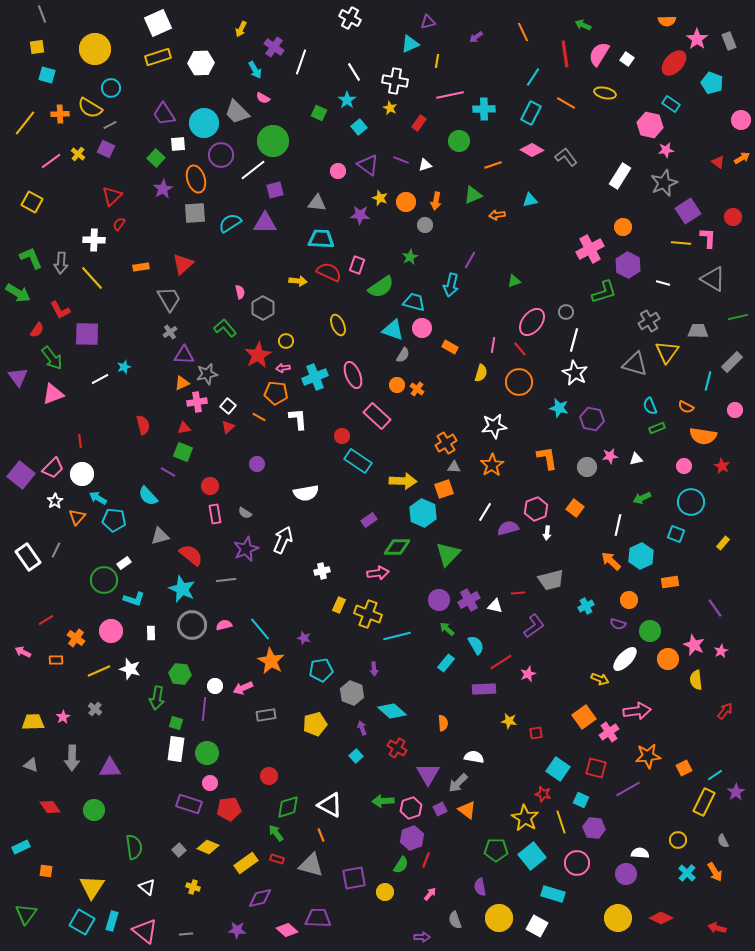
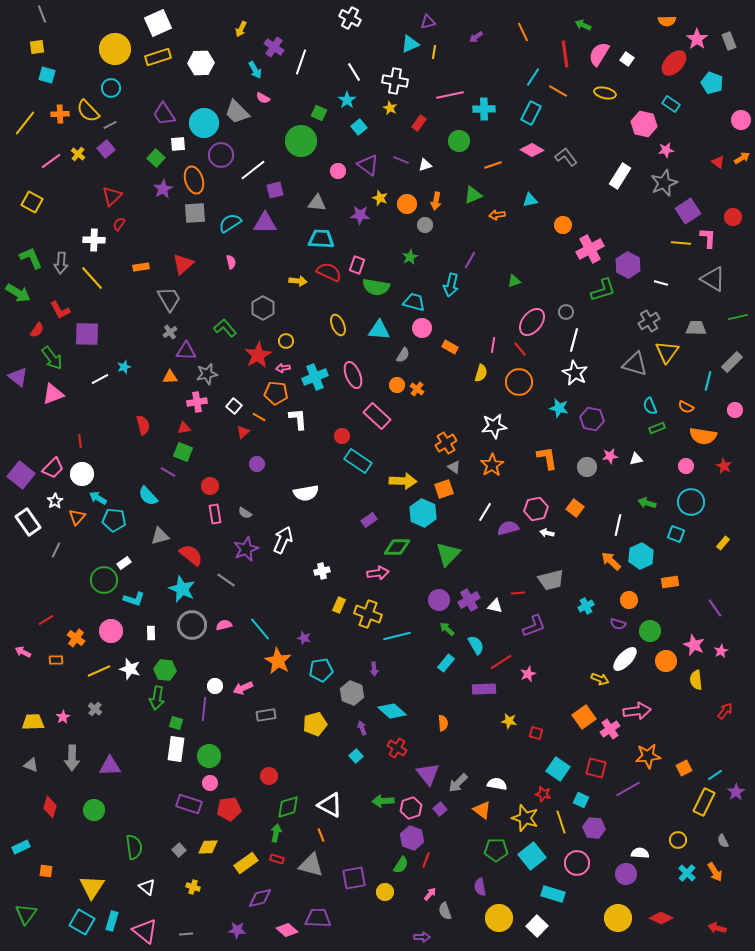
yellow circle at (95, 49): moved 20 px right
yellow line at (437, 61): moved 3 px left, 9 px up
orange line at (566, 103): moved 8 px left, 12 px up
yellow semicircle at (90, 108): moved 2 px left, 3 px down; rotated 15 degrees clockwise
pink hexagon at (650, 125): moved 6 px left, 1 px up
green circle at (273, 141): moved 28 px right
purple square at (106, 149): rotated 24 degrees clockwise
orange ellipse at (196, 179): moved 2 px left, 1 px down
orange circle at (406, 202): moved 1 px right, 2 px down
orange circle at (623, 227): moved 60 px left, 2 px up
white line at (663, 283): moved 2 px left
green semicircle at (381, 287): moved 5 px left; rotated 44 degrees clockwise
pink semicircle at (240, 292): moved 9 px left, 30 px up
green L-shape at (604, 292): moved 1 px left, 2 px up
cyan triangle at (393, 330): moved 14 px left; rotated 15 degrees counterclockwise
gray trapezoid at (698, 331): moved 2 px left, 3 px up
purple triangle at (184, 355): moved 2 px right, 4 px up
purple triangle at (18, 377): rotated 15 degrees counterclockwise
orange triangle at (182, 383): moved 12 px left, 6 px up; rotated 21 degrees clockwise
white square at (228, 406): moved 6 px right
red triangle at (228, 427): moved 15 px right, 5 px down
pink circle at (684, 466): moved 2 px right
red star at (722, 466): moved 2 px right
gray triangle at (454, 467): rotated 32 degrees clockwise
green arrow at (642, 498): moved 5 px right, 5 px down; rotated 42 degrees clockwise
pink hexagon at (536, 509): rotated 10 degrees clockwise
white arrow at (547, 533): rotated 96 degrees clockwise
white rectangle at (28, 557): moved 35 px up
gray line at (226, 580): rotated 42 degrees clockwise
purple L-shape at (534, 626): rotated 15 degrees clockwise
orange circle at (668, 659): moved 2 px left, 2 px down
orange star at (271, 661): moved 7 px right
green hexagon at (180, 674): moved 15 px left, 4 px up
pink cross at (609, 732): moved 1 px right, 3 px up
red square at (536, 733): rotated 24 degrees clockwise
green circle at (207, 753): moved 2 px right, 3 px down
white semicircle at (474, 757): moved 23 px right, 27 px down
purple triangle at (110, 768): moved 2 px up
purple triangle at (428, 774): rotated 10 degrees counterclockwise
red diamond at (50, 807): rotated 50 degrees clockwise
purple square at (440, 809): rotated 16 degrees counterclockwise
orange triangle at (467, 810): moved 15 px right
yellow star at (525, 818): rotated 12 degrees counterclockwise
green arrow at (276, 833): rotated 48 degrees clockwise
purple hexagon at (412, 838): rotated 20 degrees counterclockwise
yellow diamond at (208, 847): rotated 25 degrees counterclockwise
gray semicircle at (455, 920): moved 10 px left, 9 px up
white square at (537, 926): rotated 15 degrees clockwise
